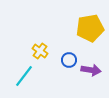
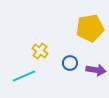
blue circle: moved 1 px right, 3 px down
purple arrow: moved 5 px right
cyan line: rotated 30 degrees clockwise
